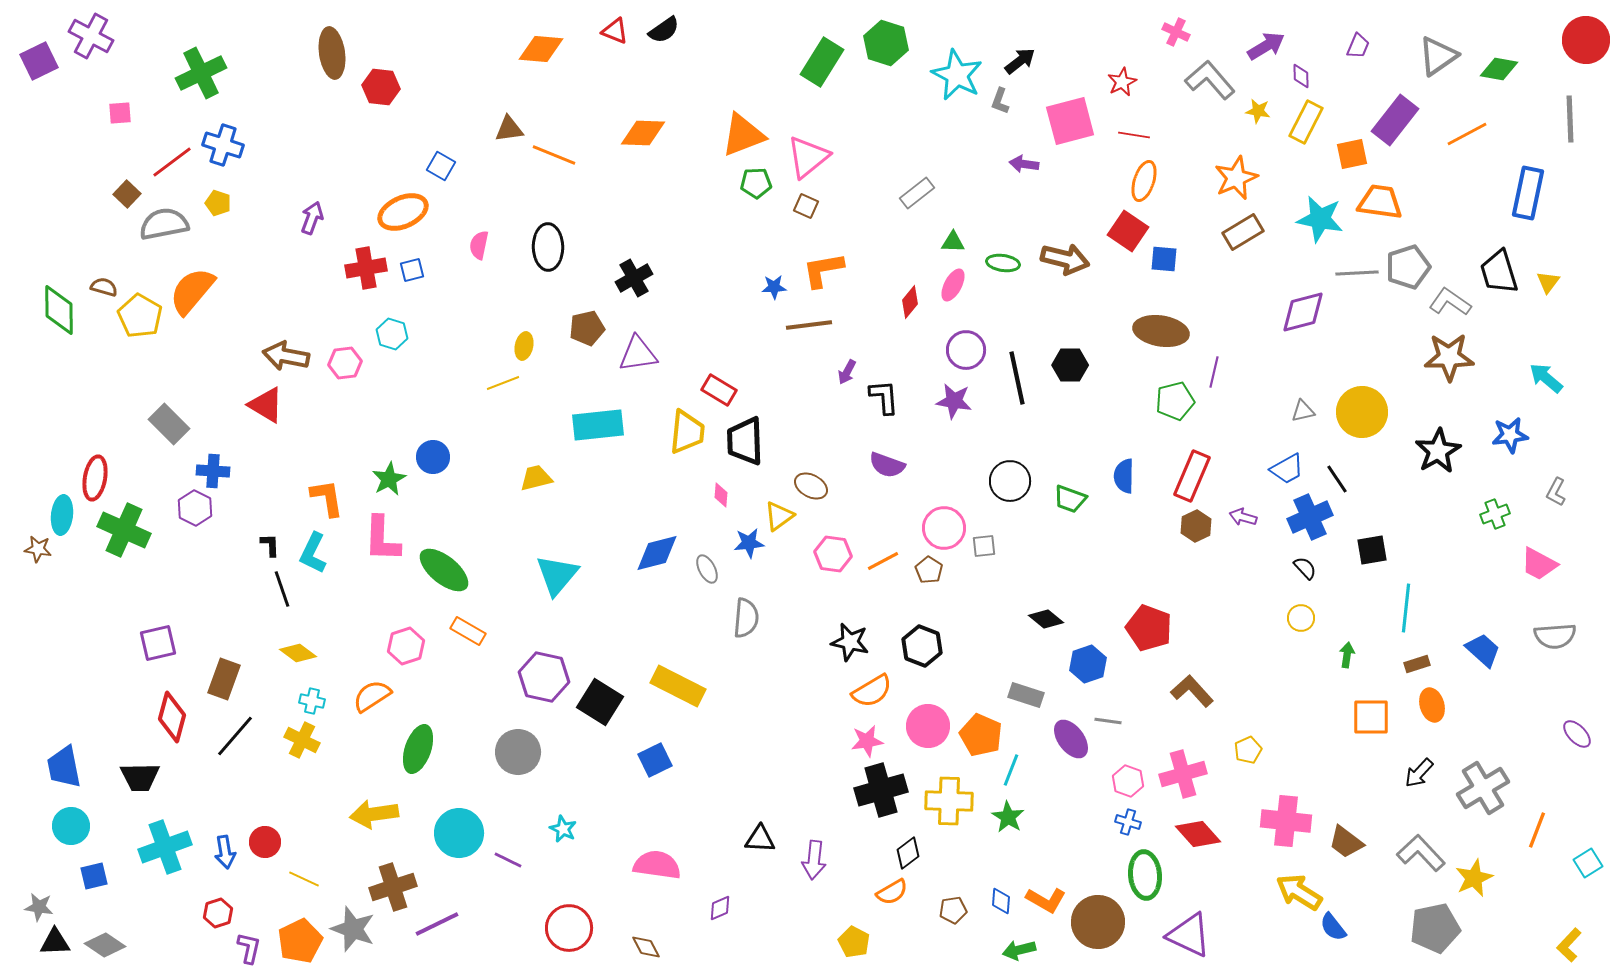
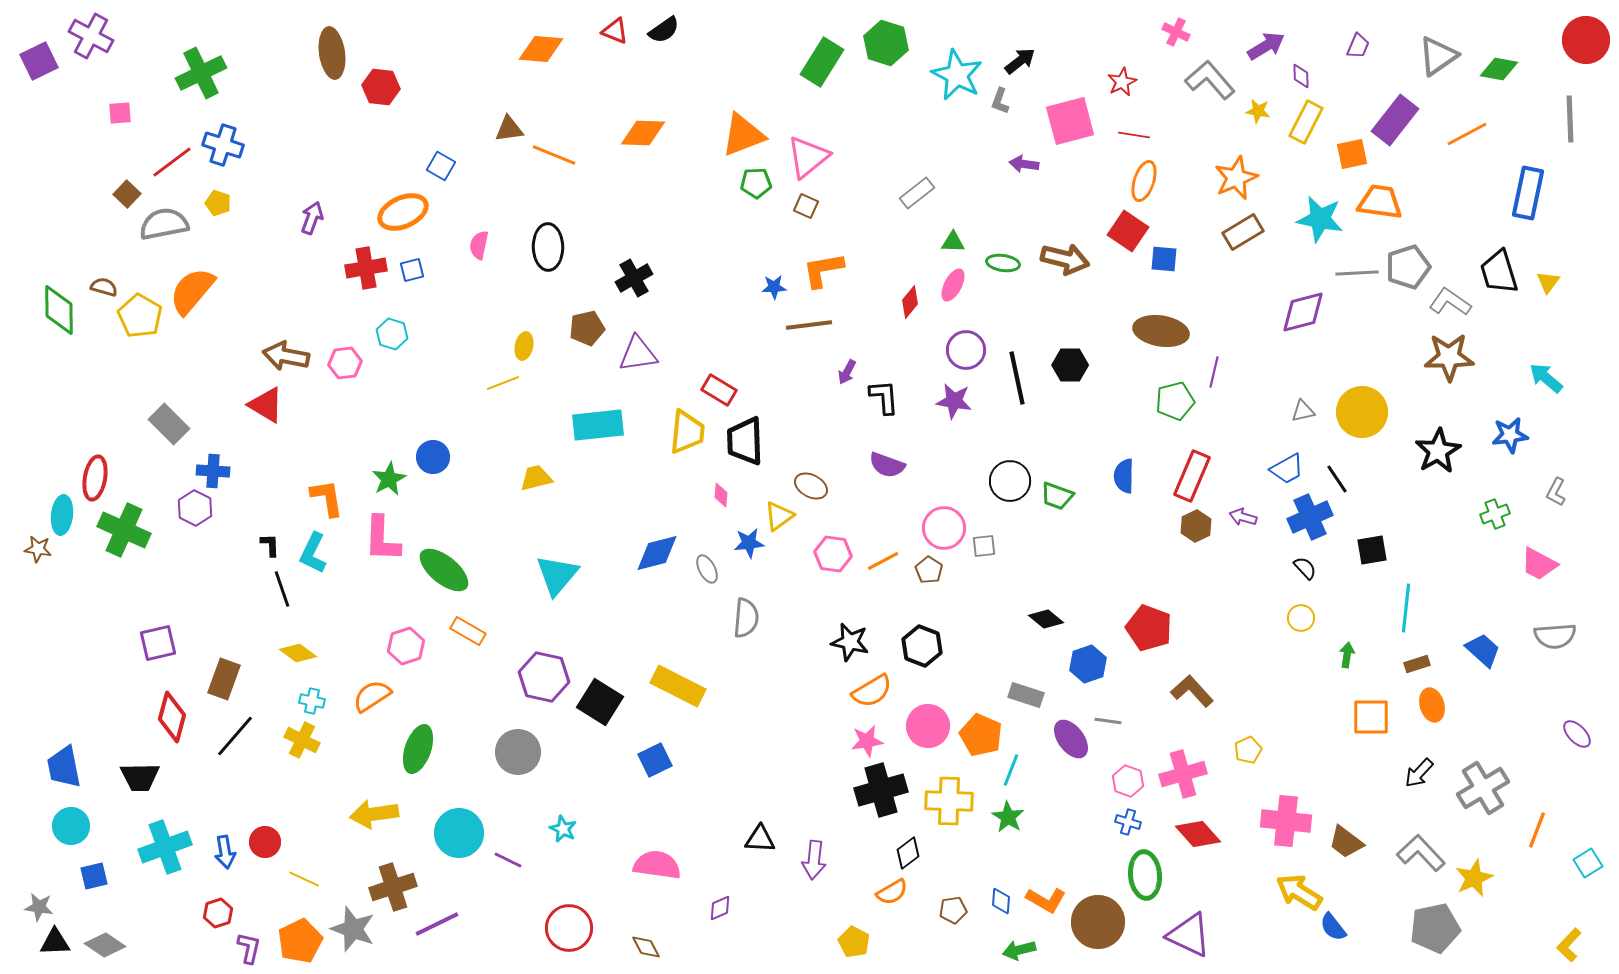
green trapezoid at (1070, 499): moved 13 px left, 3 px up
